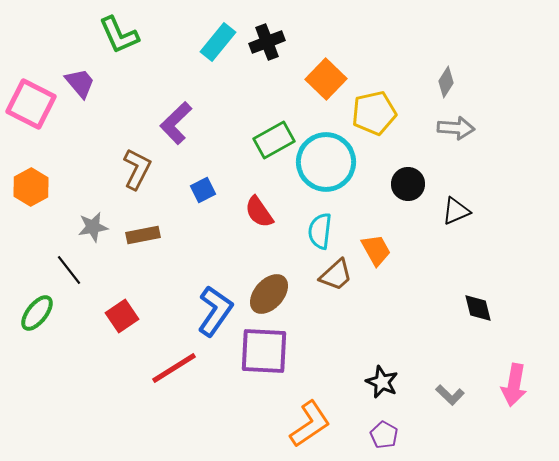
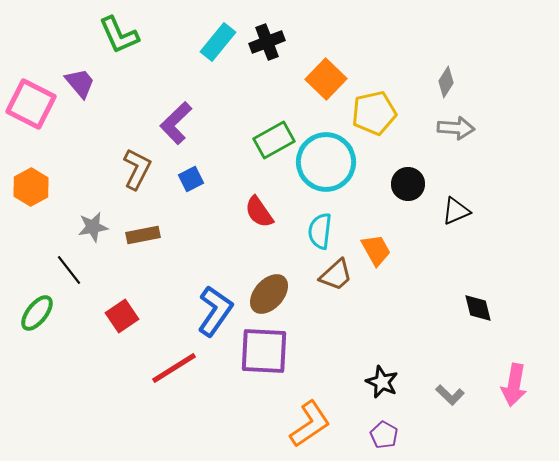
blue square: moved 12 px left, 11 px up
